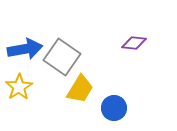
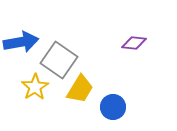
blue arrow: moved 4 px left, 7 px up
gray square: moved 3 px left, 3 px down
yellow star: moved 16 px right
blue circle: moved 1 px left, 1 px up
